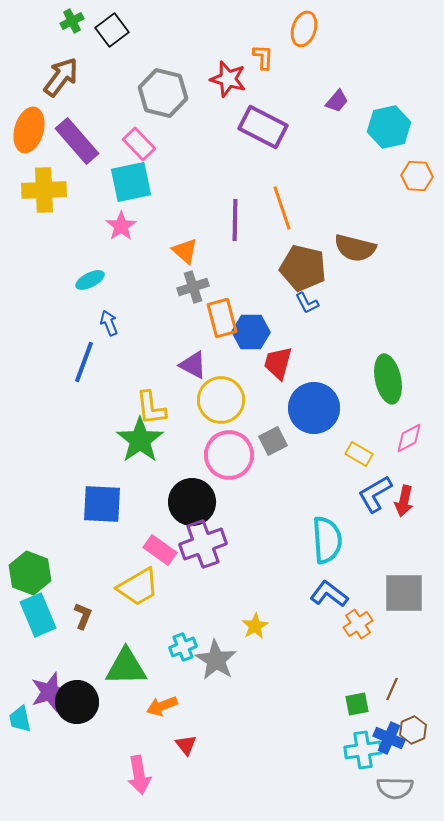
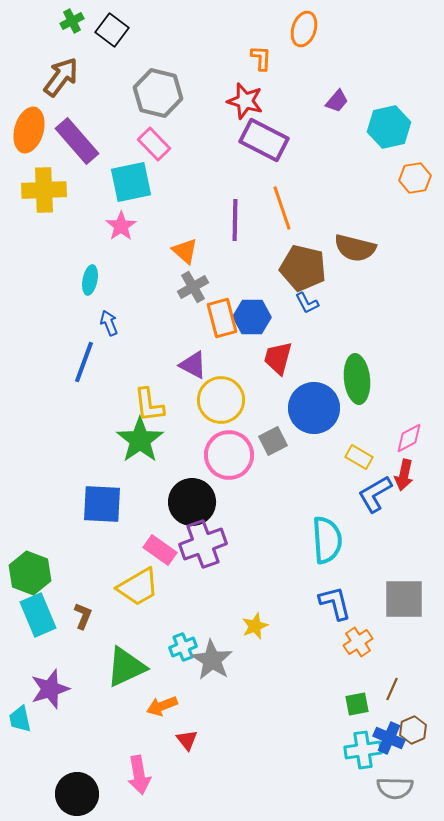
black square at (112, 30): rotated 16 degrees counterclockwise
orange L-shape at (263, 57): moved 2 px left, 1 px down
red star at (228, 79): moved 17 px right, 22 px down
gray hexagon at (163, 93): moved 5 px left
purple rectangle at (263, 127): moved 1 px right, 13 px down
pink rectangle at (139, 144): moved 15 px right
orange hexagon at (417, 176): moved 2 px left, 2 px down; rotated 12 degrees counterclockwise
cyan ellipse at (90, 280): rotated 52 degrees counterclockwise
gray cross at (193, 287): rotated 12 degrees counterclockwise
blue hexagon at (251, 332): moved 1 px right, 15 px up
red trapezoid at (278, 363): moved 5 px up
green ellipse at (388, 379): moved 31 px left; rotated 6 degrees clockwise
yellow L-shape at (151, 408): moved 2 px left, 3 px up
yellow rectangle at (359, 454): moved 3 px down
red arrow at (404, 501): moved 26 px up
gray square at (404, 593): moved 6 px down
blue L-shape at (329, 594): moved 6 px right, 9 px down; rotated 39 degrees clockwise
orange cross at (358, 624): moved 18 px down
yellow star at (255, 626): rotated 8 degrees clockwise
gray star at (216, 660): moved 4 px left
green triangle at (126, 667): rotated 24 degrees counterclockwise
purple star at (50, 692): moved 3 px up
black circle at (77, 702): moved 92 px down
red triangle at (186, 745): moved 1 px right, 5 px up
